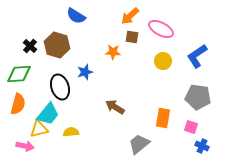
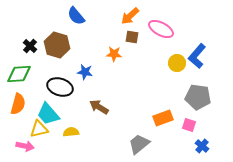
blue semicircle: rotated 18 degrees clockwise
orange star: moved 1 px right, 2 px down
blue L-shape: rotated 15 degrees counterclockwise
yellow circle: moved 14 px right, 2 px down
blue star: rotated 28 degrees clockwise
black ellipse: rotated 55 degrees counterclockwise
brown arrow: moved 16 px left
cyan trapezoid: rotated 100 degrees clockwise
orange rectangle: rotated 60 degrees clockwise
pink square: moved 2 px left, 2 px up
blue cross: rotated 16 degrees clockwise
